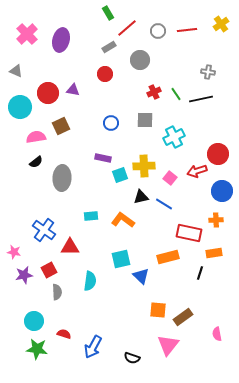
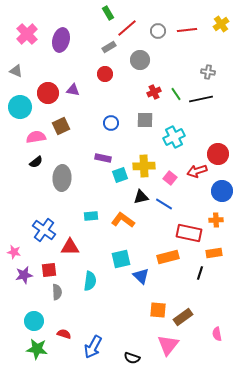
red square at (49, 270): rotated 21 degrees clockwise
